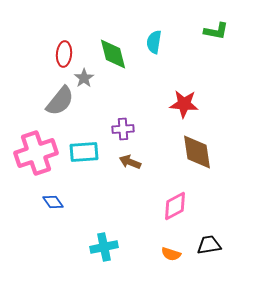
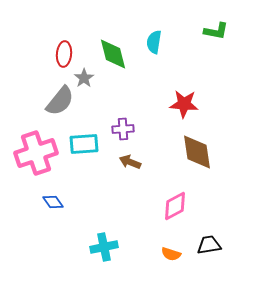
cyan rectangle: moved 8 px up
